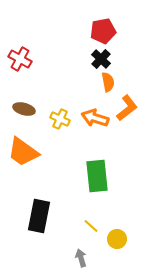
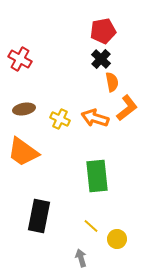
orange semicircle: moved 4 px right
brown ellipse: rotated 25 degrees counterclockwise
